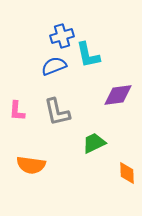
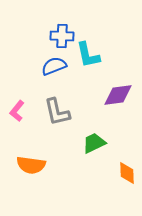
blue cross: rotated 20 degrees clockwise
pink L-shape: rotated 35 degrees clockwise
